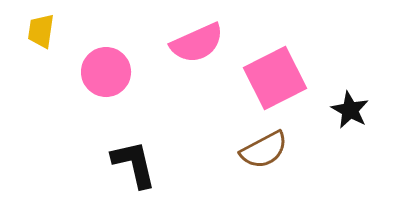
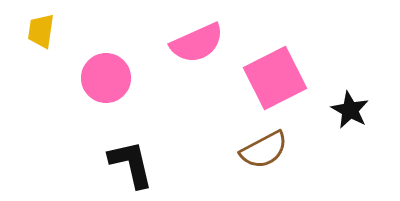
pink circle: moved 6 px down
black L-shape: moved 3 px left
